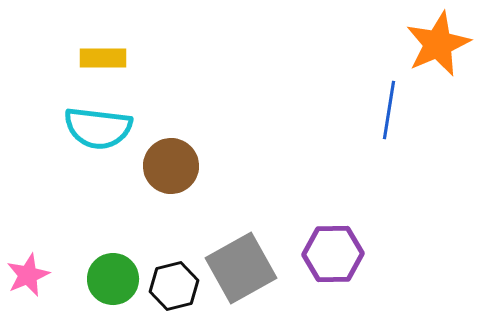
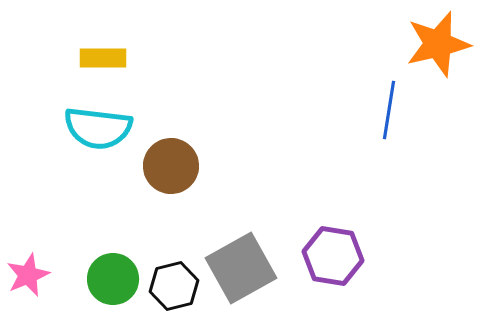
orange star: rotated 10 degrees clockwise
purple hexagon: moved 2 px down; rotated 10 degrees clockwise
